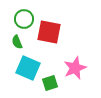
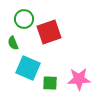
red square: rotated 30 degrees counterclockwise
green semicircle: moved 4 px left, 1 px down
pink star: moved 4 px right, 11 px down; rotated 20 degrees clockwise
green square: rotated 21 degrees clockwise
